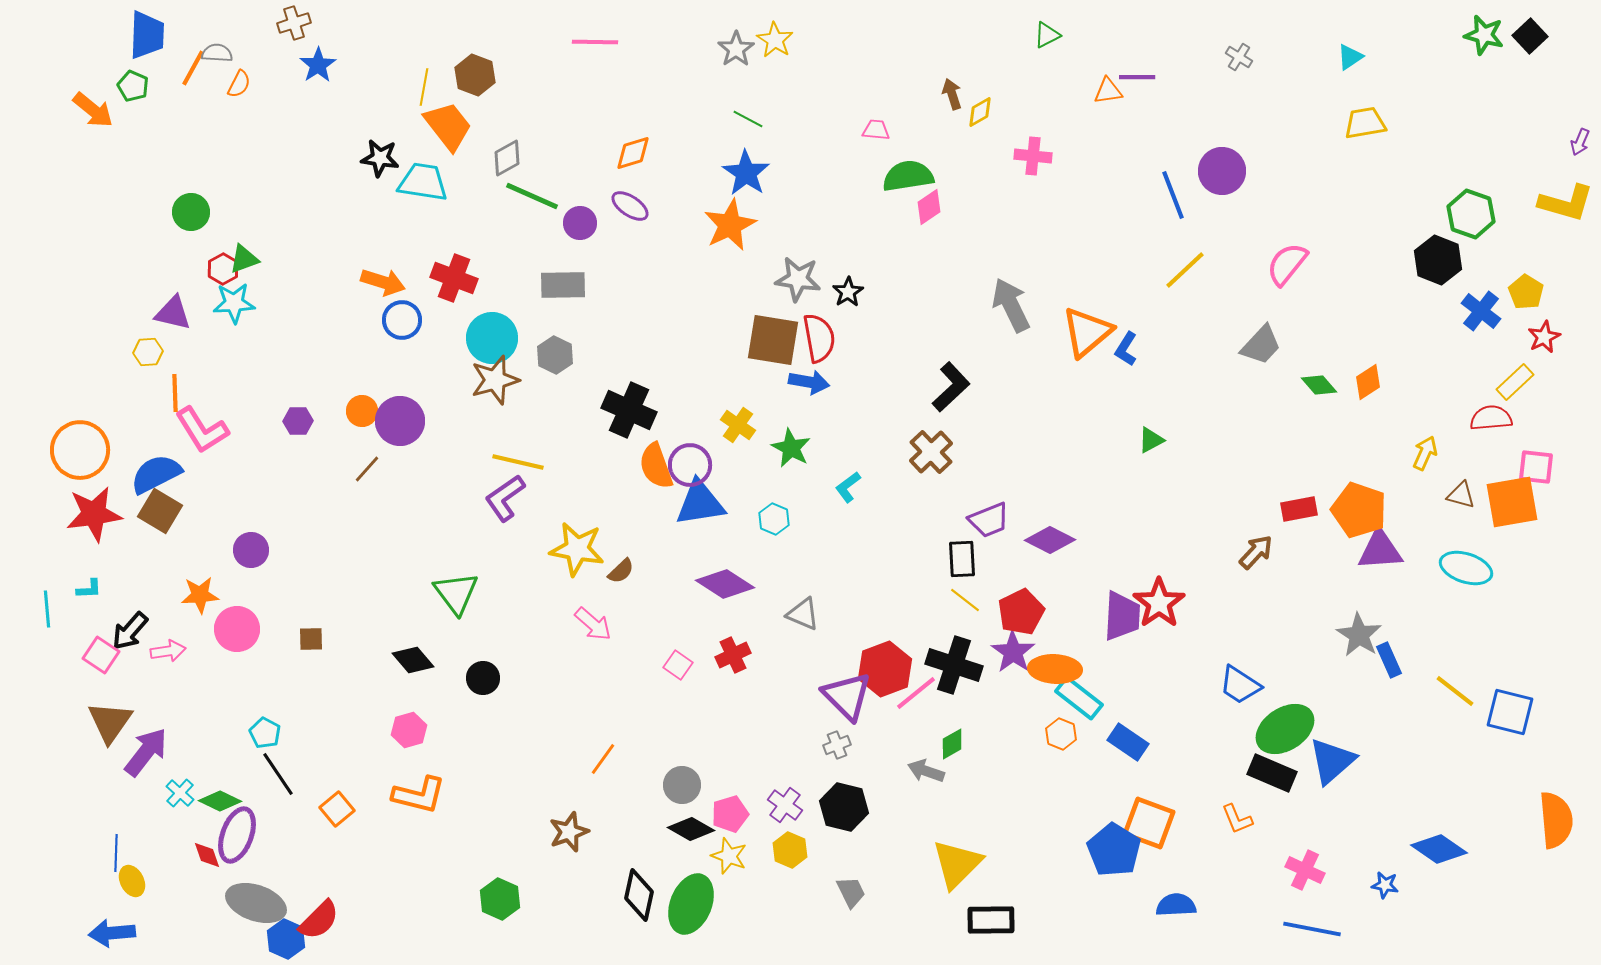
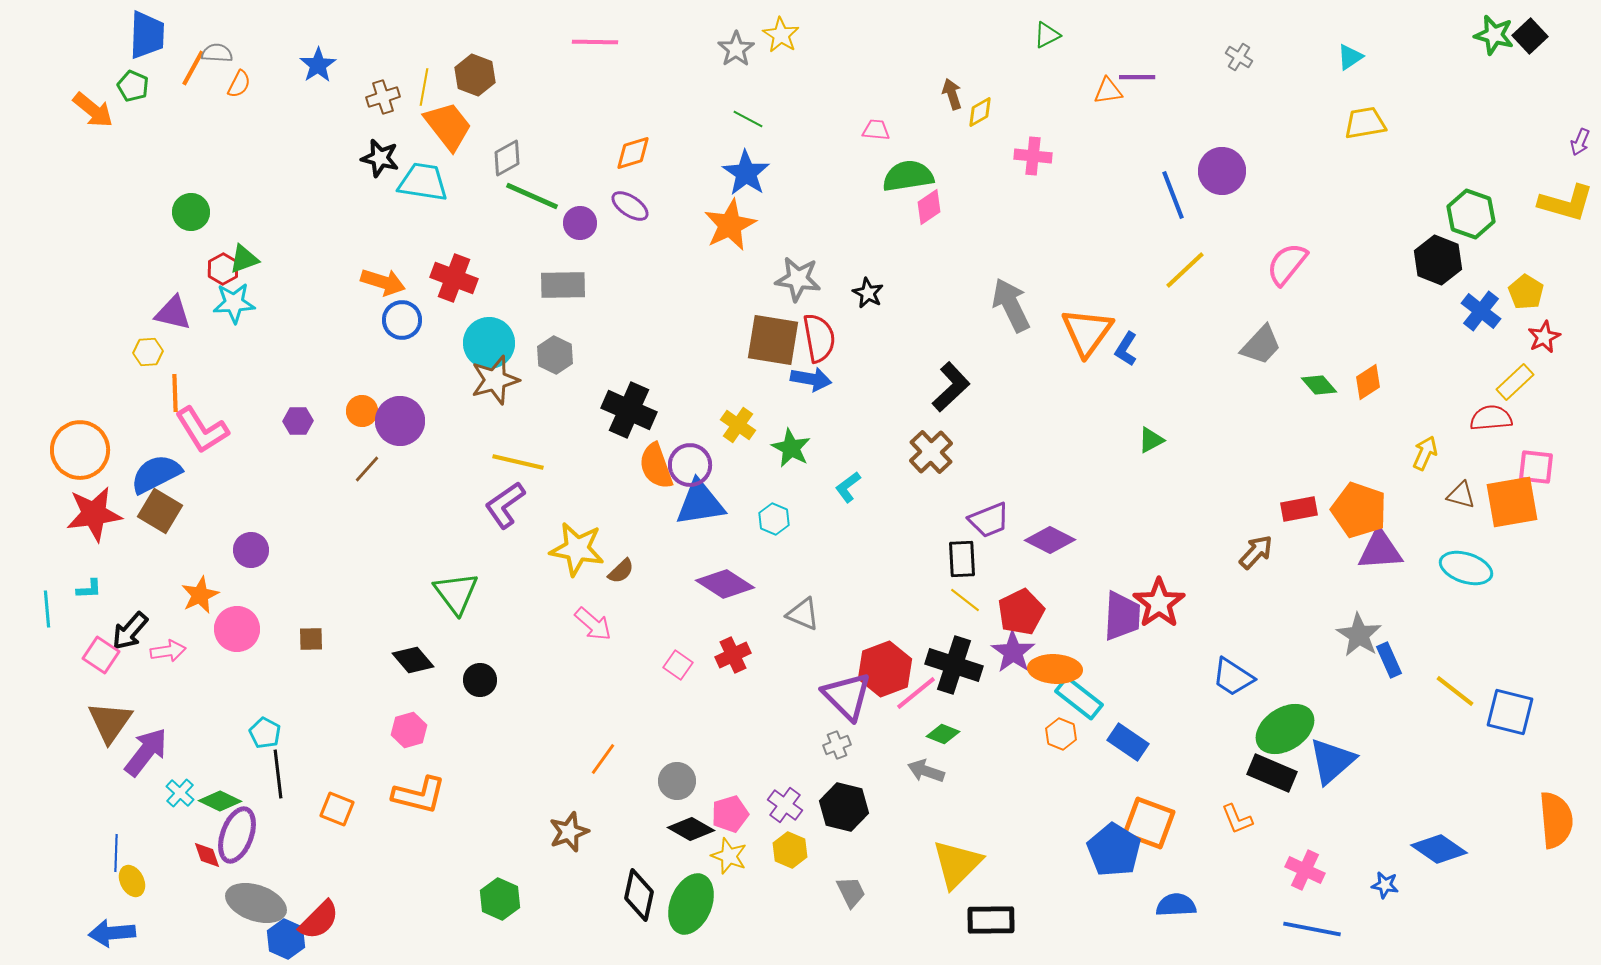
brown cross at (294, 23): moved 89 px right, 74 px down
green star at (1484, 35): moved 10 px right
yellow star at (775, 40): moved 6 px right, 5 px up
black star at (380, 158): rotated 6 degrees clockwise
black star at (848, 292): moved 20 px right, 1 px down; rotated 12 degrees counterclockwise
orange triangle at (1087, 332): rotated 14 degrees counterclockwise
cyan circle at (492, 338): moved 3 px left, 5 px down
blue arrow at (809, 382): moved 2 px right, 3 px up
purple L-shape at (505, 498): moved 7 px down
orange star at (200, 595): rotated 21 degrees counterclockwise
black circle at (483, 678): moved 3 px left, 2 px down
blue trapezoid at (1240, 685): moved 7 px left, 8 px up
green diamond at (952, 744): moved 9 px left, 10 px up; rotated 52 degrees clockwise
black line at (278, 774): rotated 27 degrees clockwise
gray circle at (682, 785): moved 5 px left, 4 px up
orange square at (337, 809): rotated 28 degrees counterclockwise
